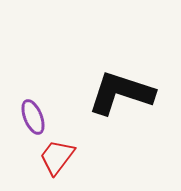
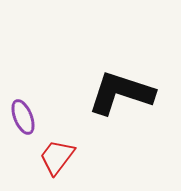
purple ellipse: moved 10 px left
